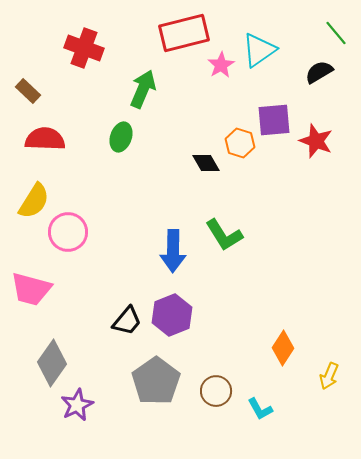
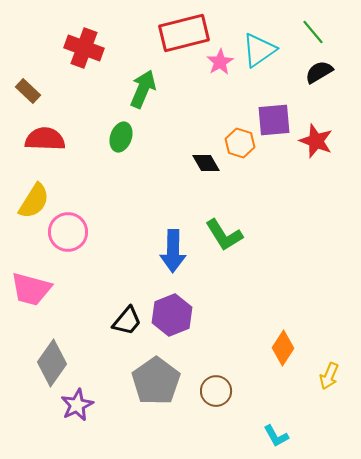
green line: moved 23 px left, 1 px up
pink star: moved 1 px left, 3 px up
cyan L-shape: moved 16 px right, 27 px down
